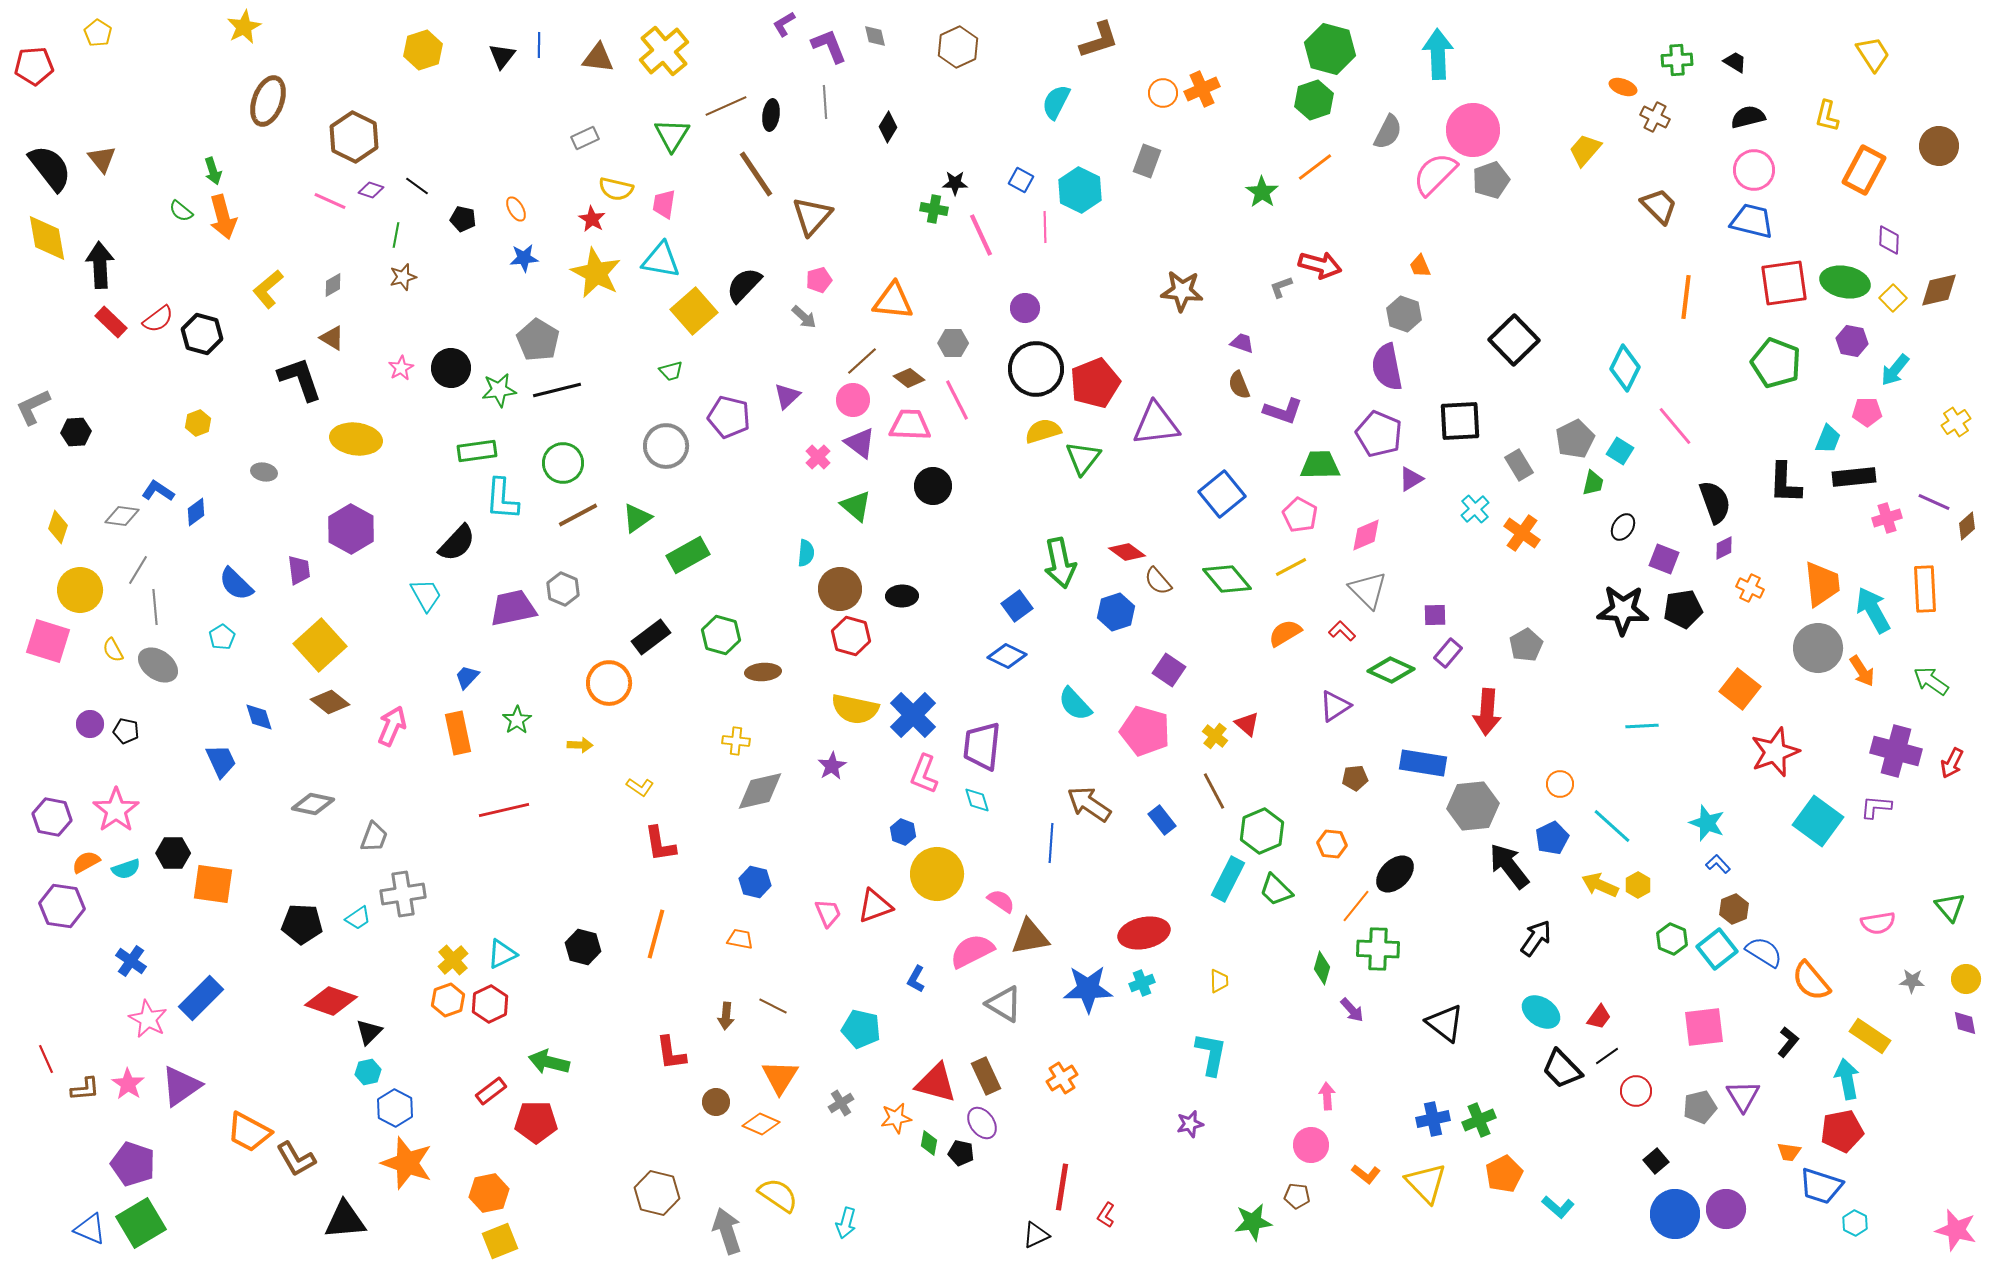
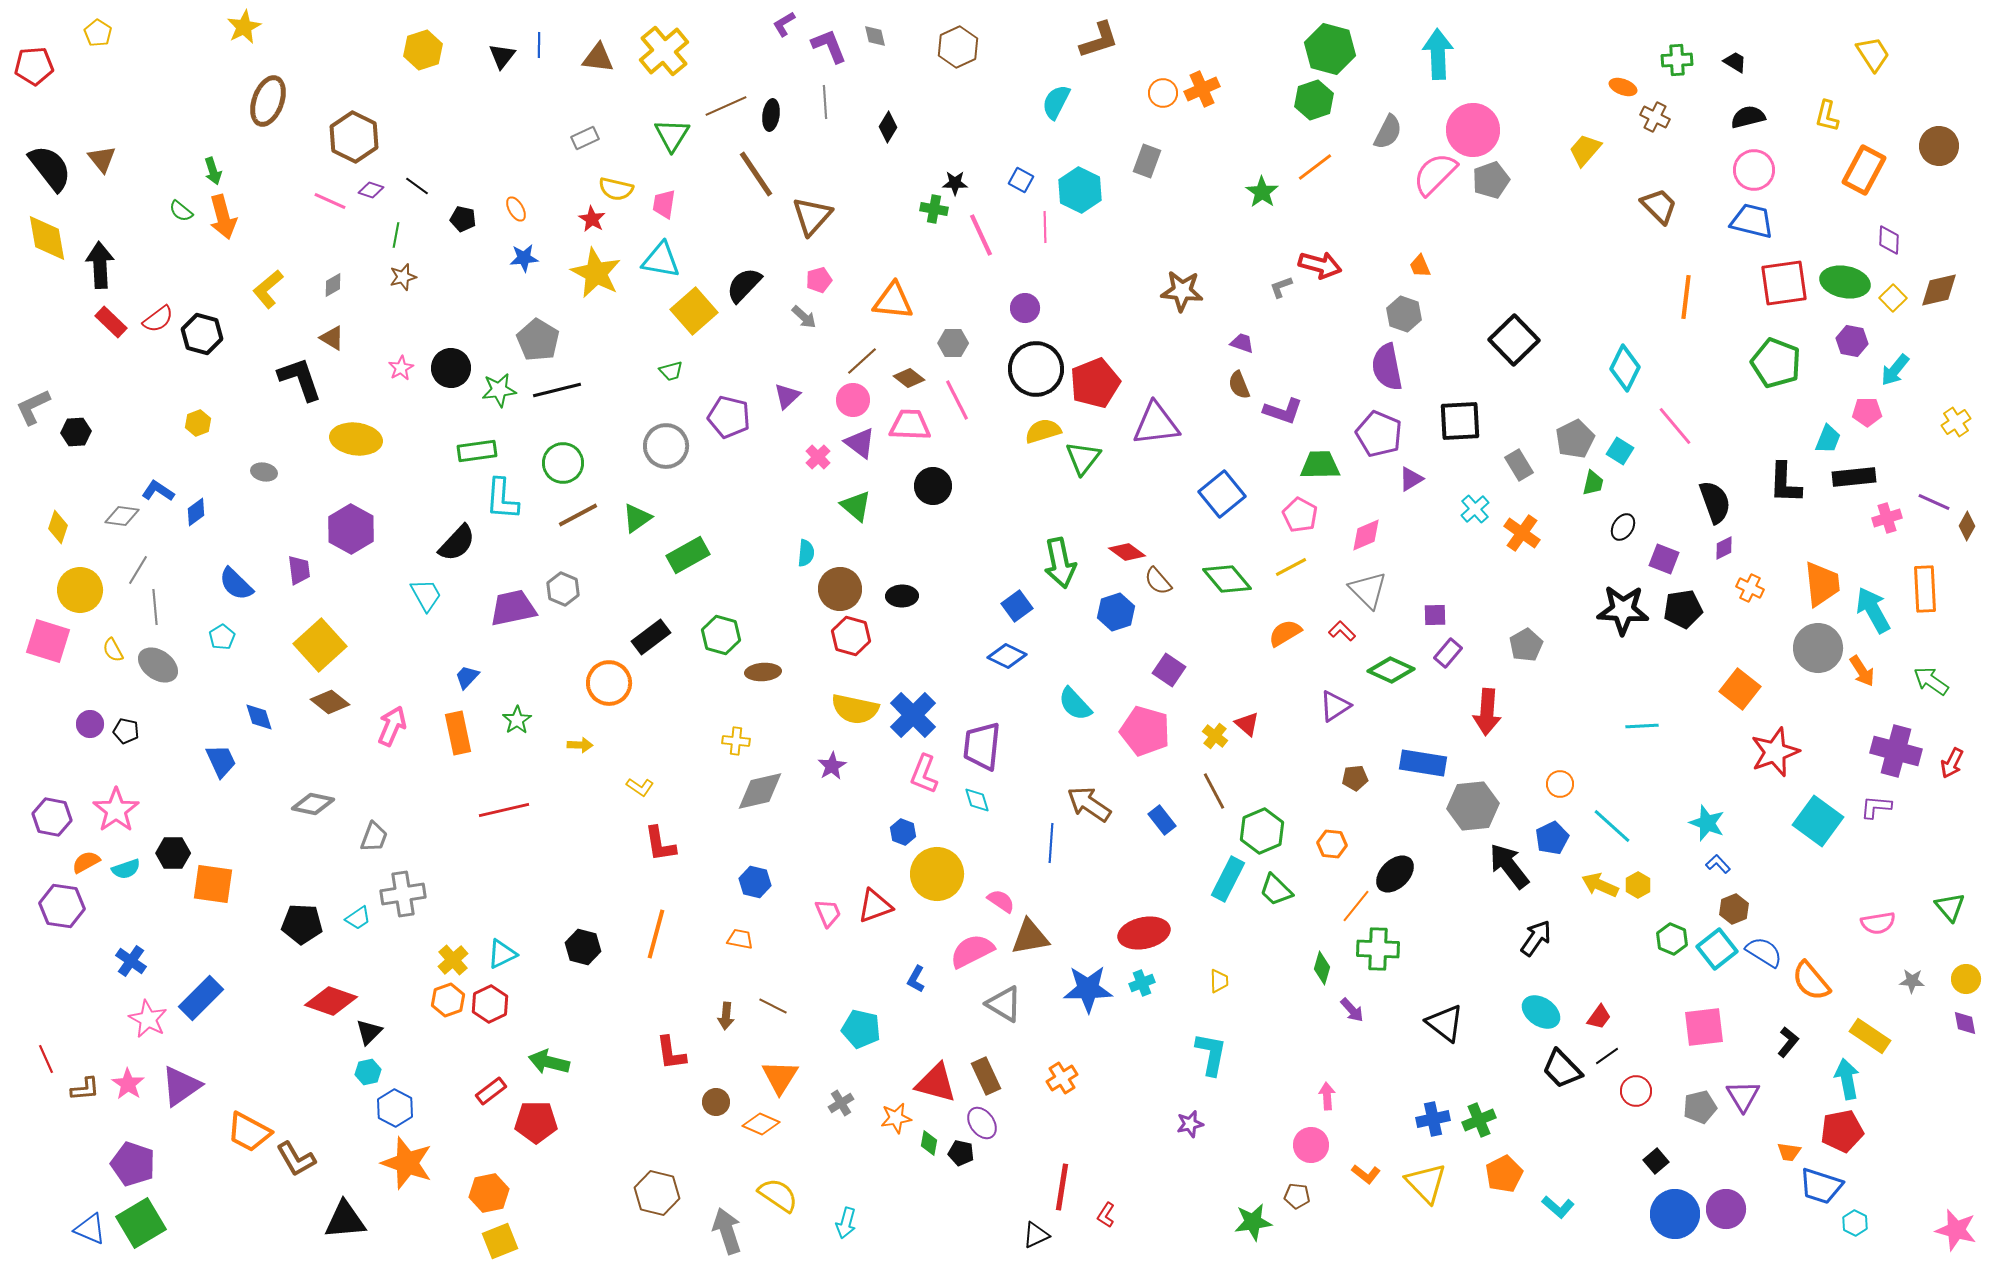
brown diamond at (1967, 526): rotated 20 degrees counterclockwise
